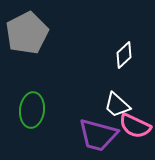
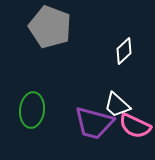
gray pentagon: moved 23 px right, 6 px up; rotated 24 degrees counterclockwise
white diamond: moved 4 px up
purple trapezoid: moved 4 px left, 12 px up
